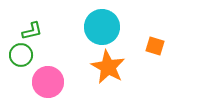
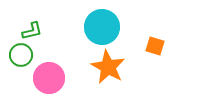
pink circle: moved 1 px right, 4 px up
